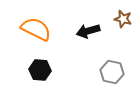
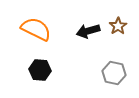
brown star: moved 5 px left, 7 px down; rotated 24 degrees clockwise
gray hexagon: moved 2 px right, 1 px down
